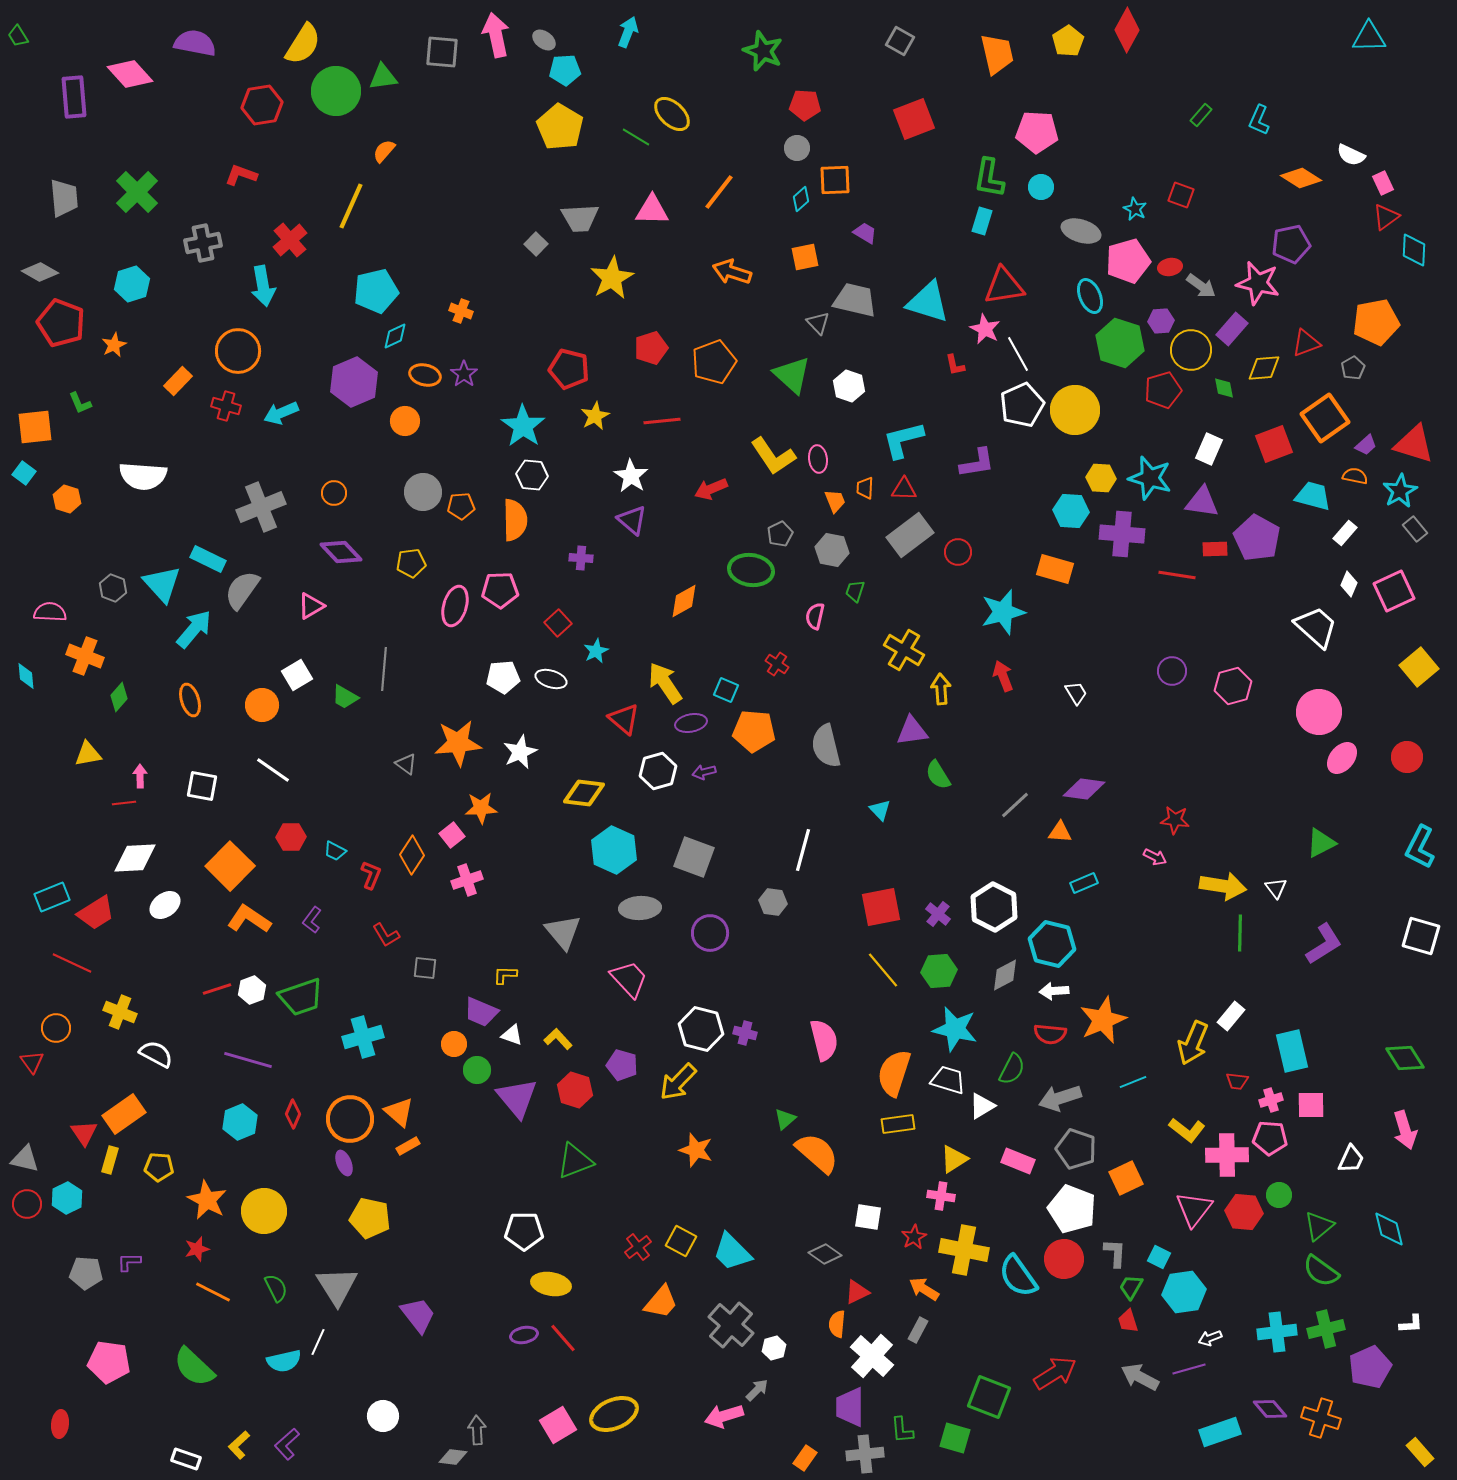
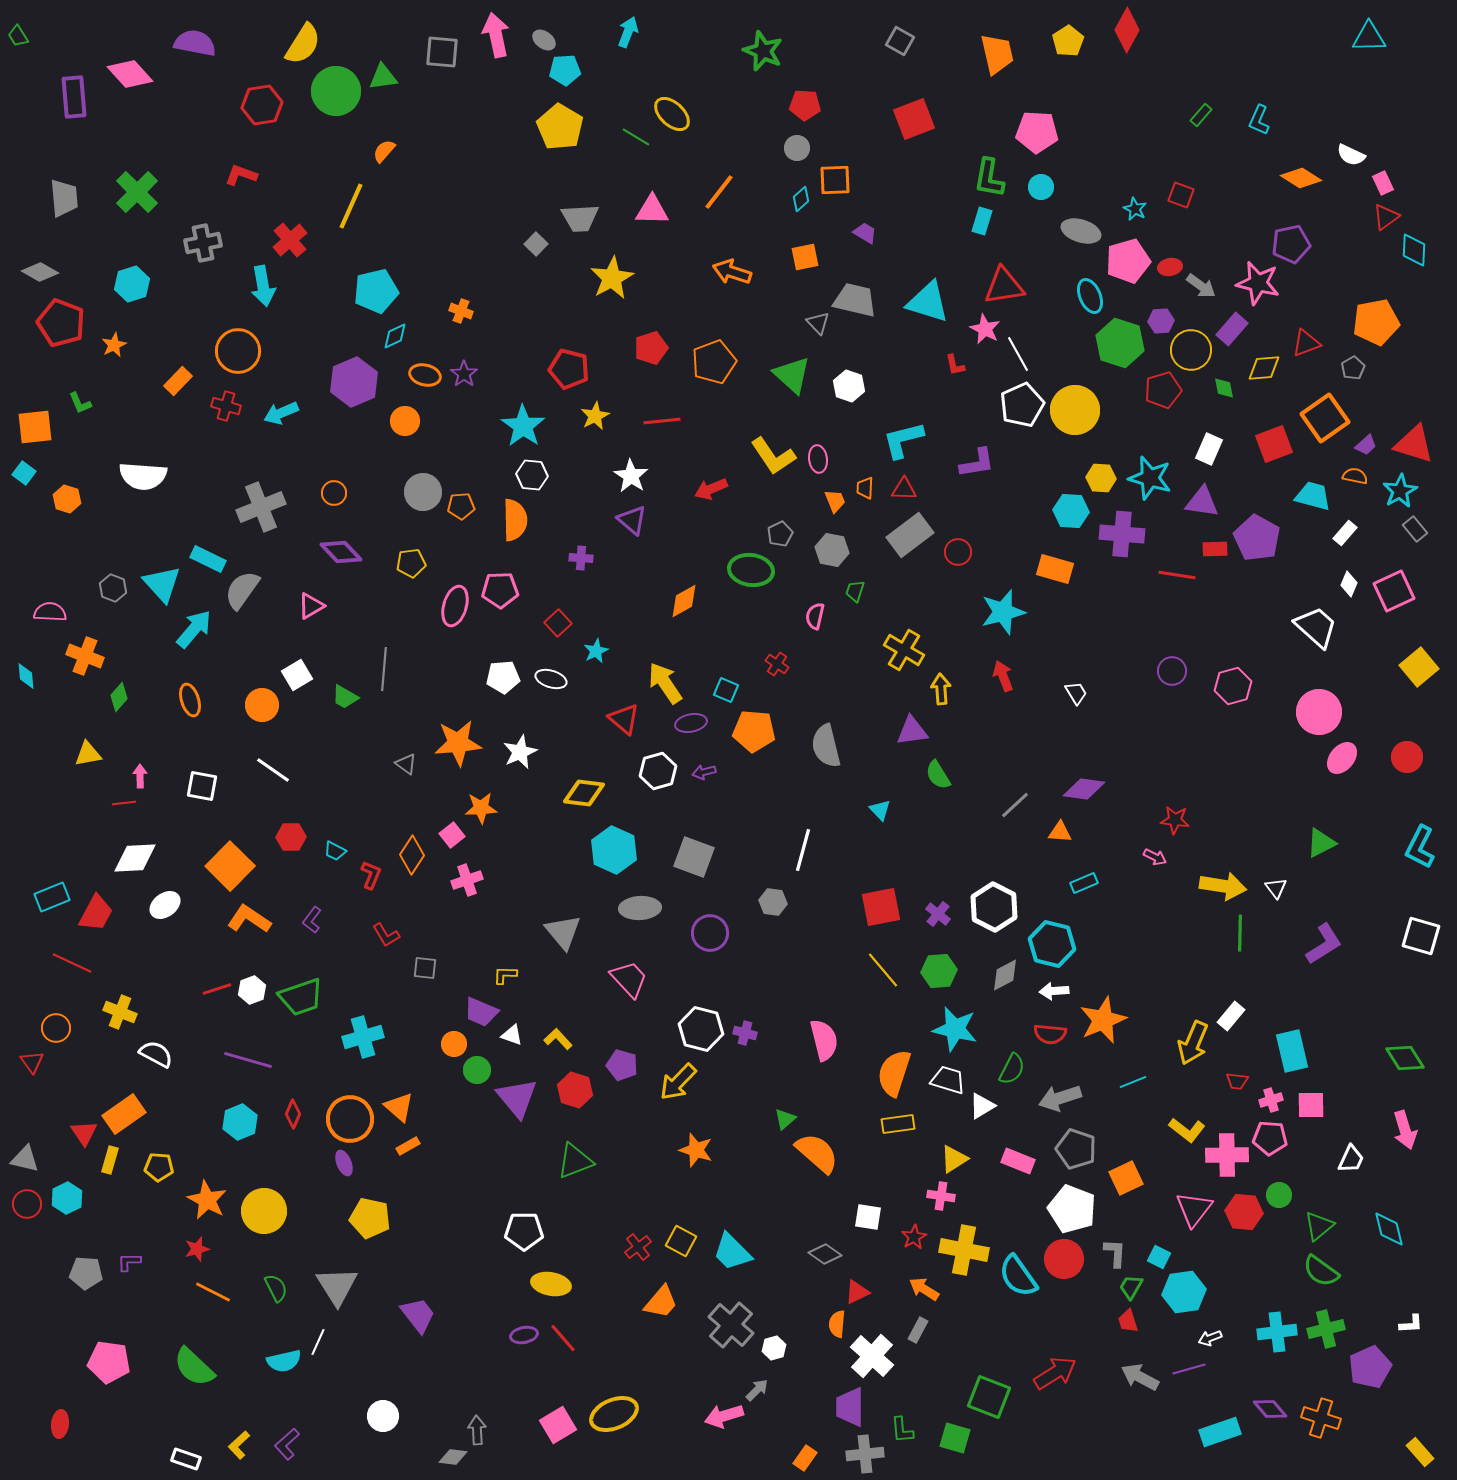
red trapezoid at (96, 913): rotated 30 degrees counterclockwise
orange triangle at (399, 1112): moved 5 px up
